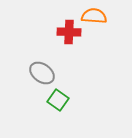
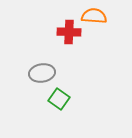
gray ellipse: rotated 45 degrees counterclockwise
green square: moved 1 px right, 1 px up
